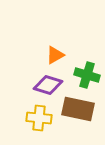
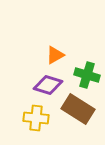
brown rectangle: rotated 20 degrees clockwise
yellow cross: moved 3 px left
